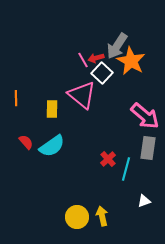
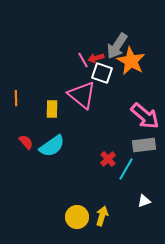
white square: rotated 25 degrees counterclockwise
gray rectangle: moved 4 px left, 3 px up; rotated 75 degrees clockwise
cyan line: rotated 15 degrees clockwise
yellow arrow: rotated 30 degrees clockwise
